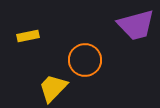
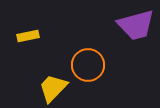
orange circle: moved 3 px right, 5 px down
